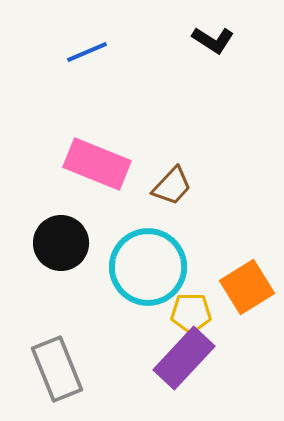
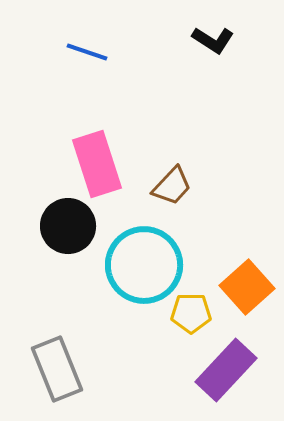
blue line: rotated 42 degrees clockwise
pink rectangle: rotated 50 degrees clockwise
black circle: moved 7 px right, 17 px up
cyan circle: moved 4 px left, 2 px up
orange square: rotated 10 degrees counterclockwise
purple rectangle: moved 42 px right, 12 px down
